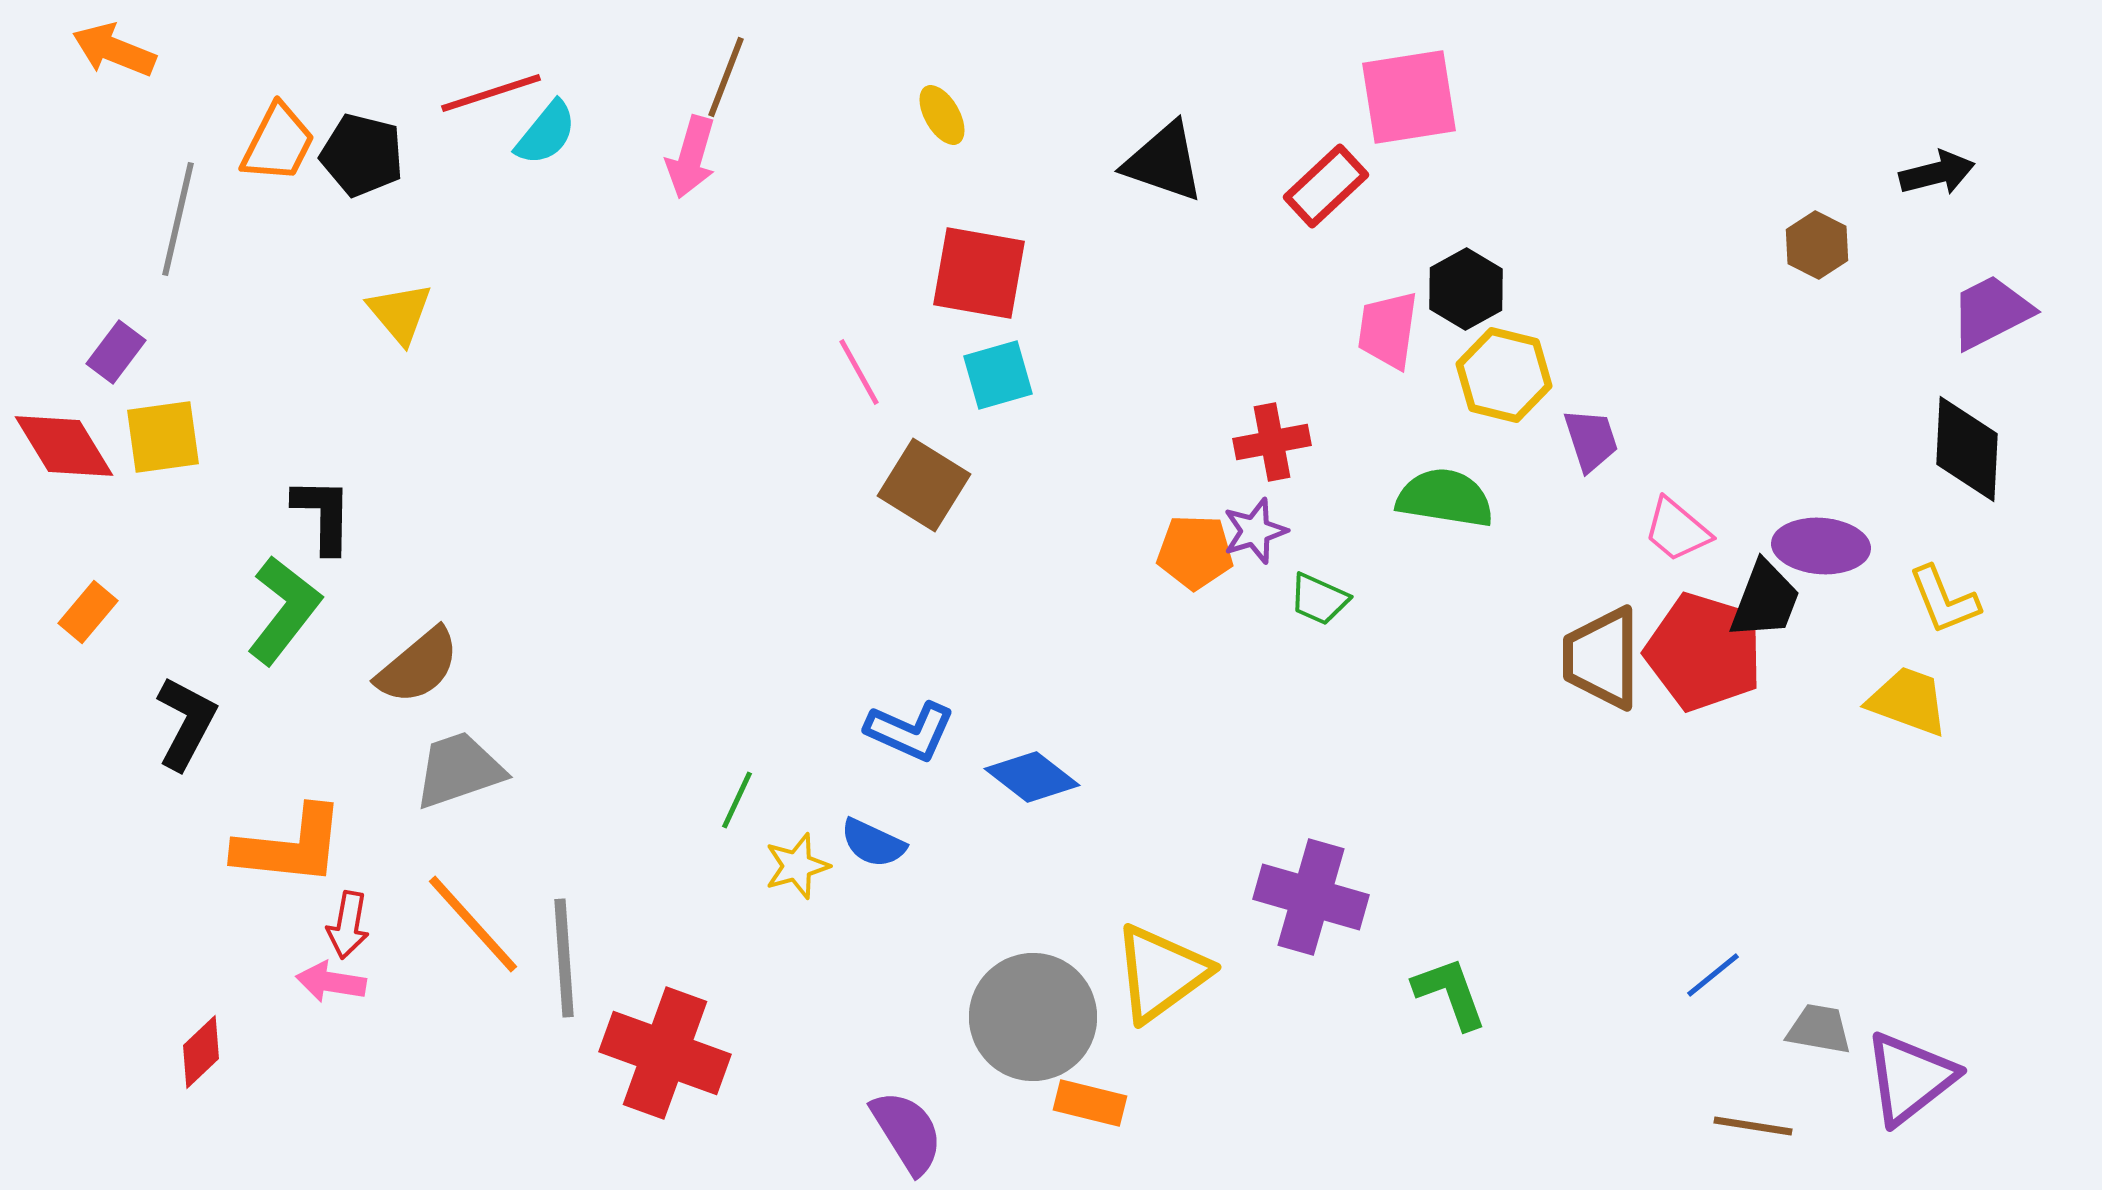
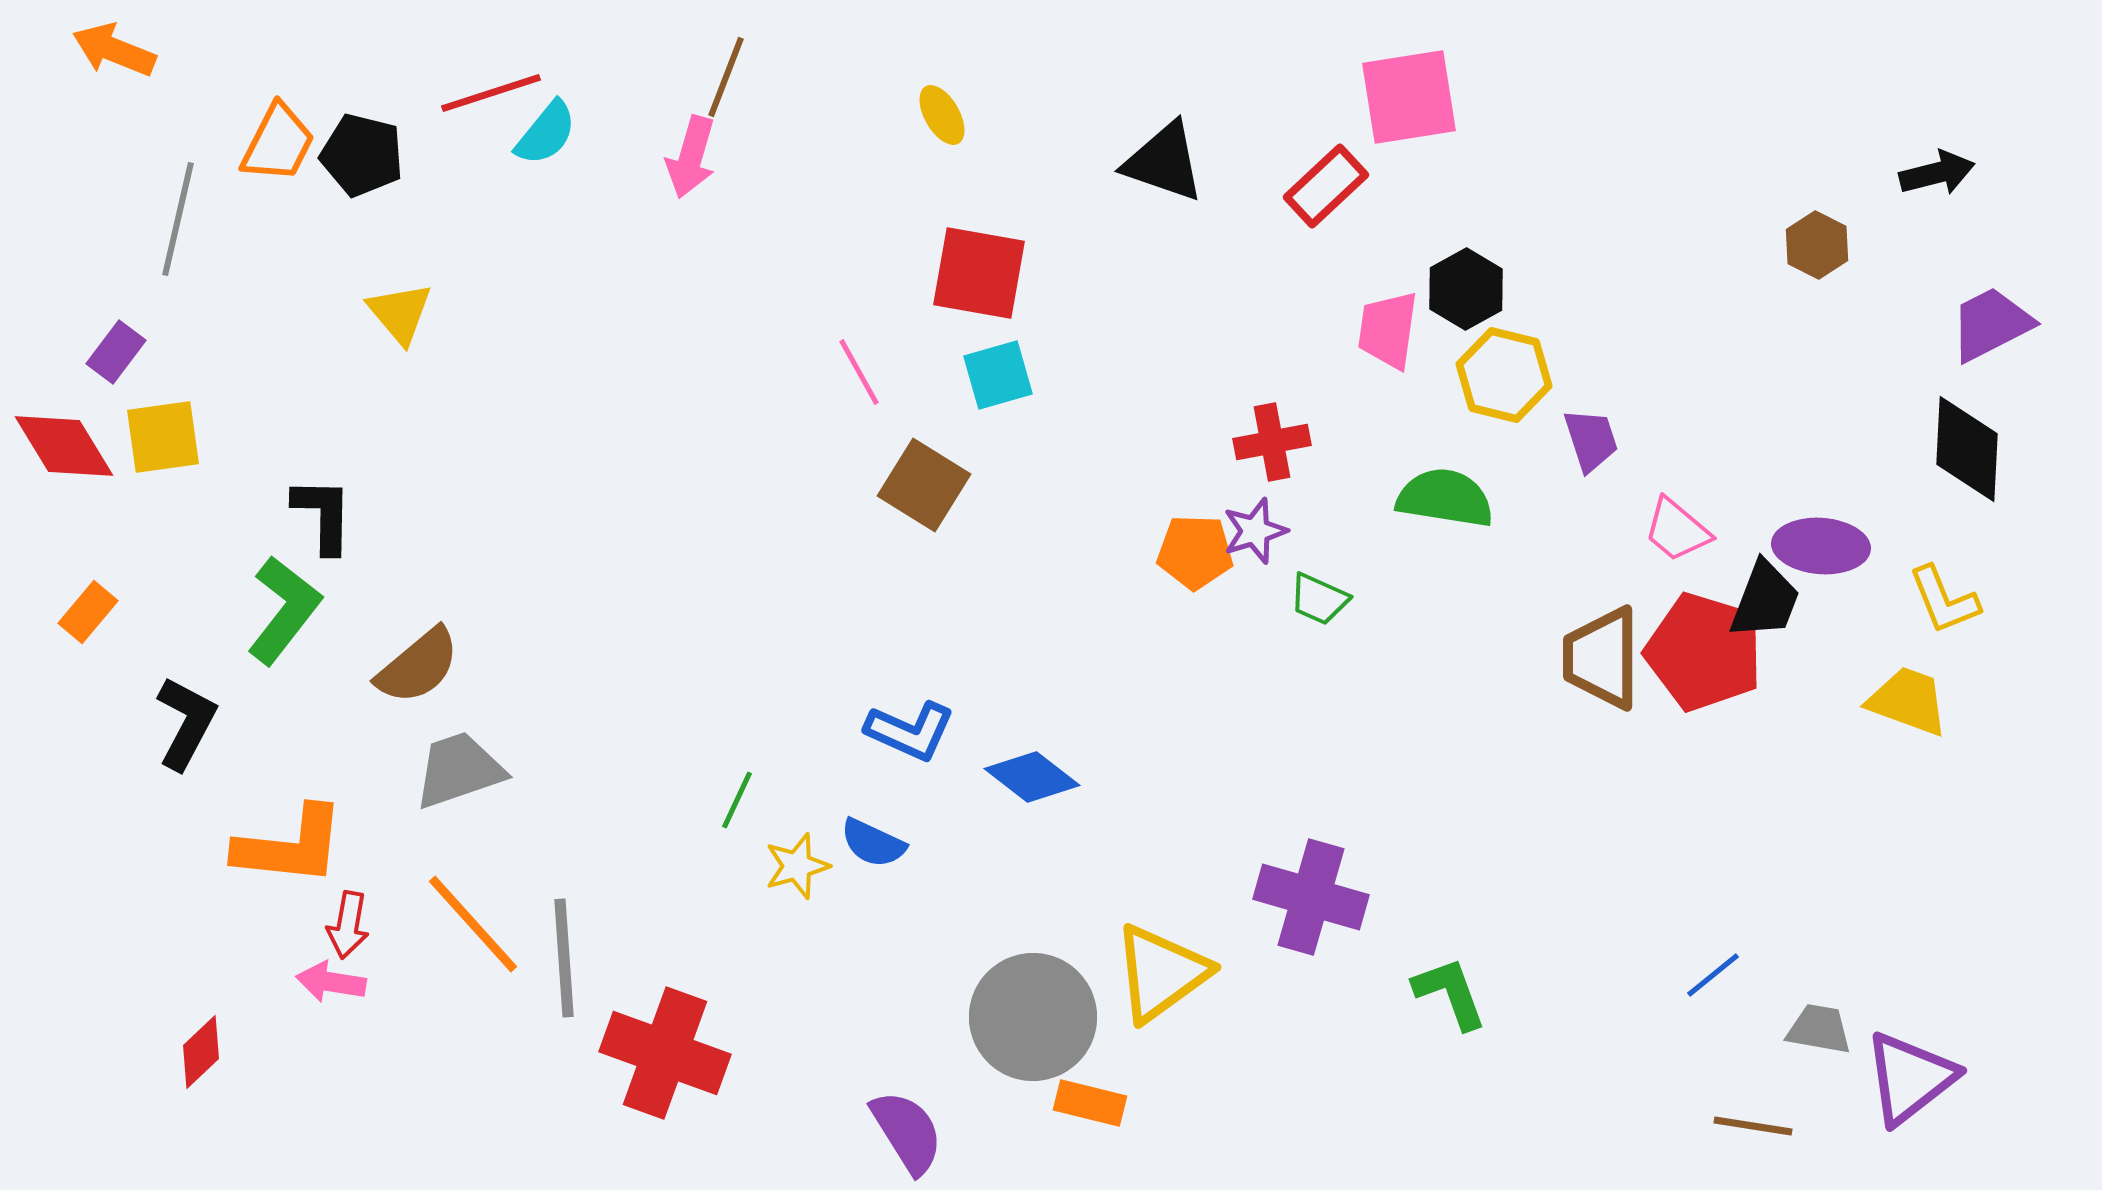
purple trapezoid at (1991, 312): moved 12 px down
